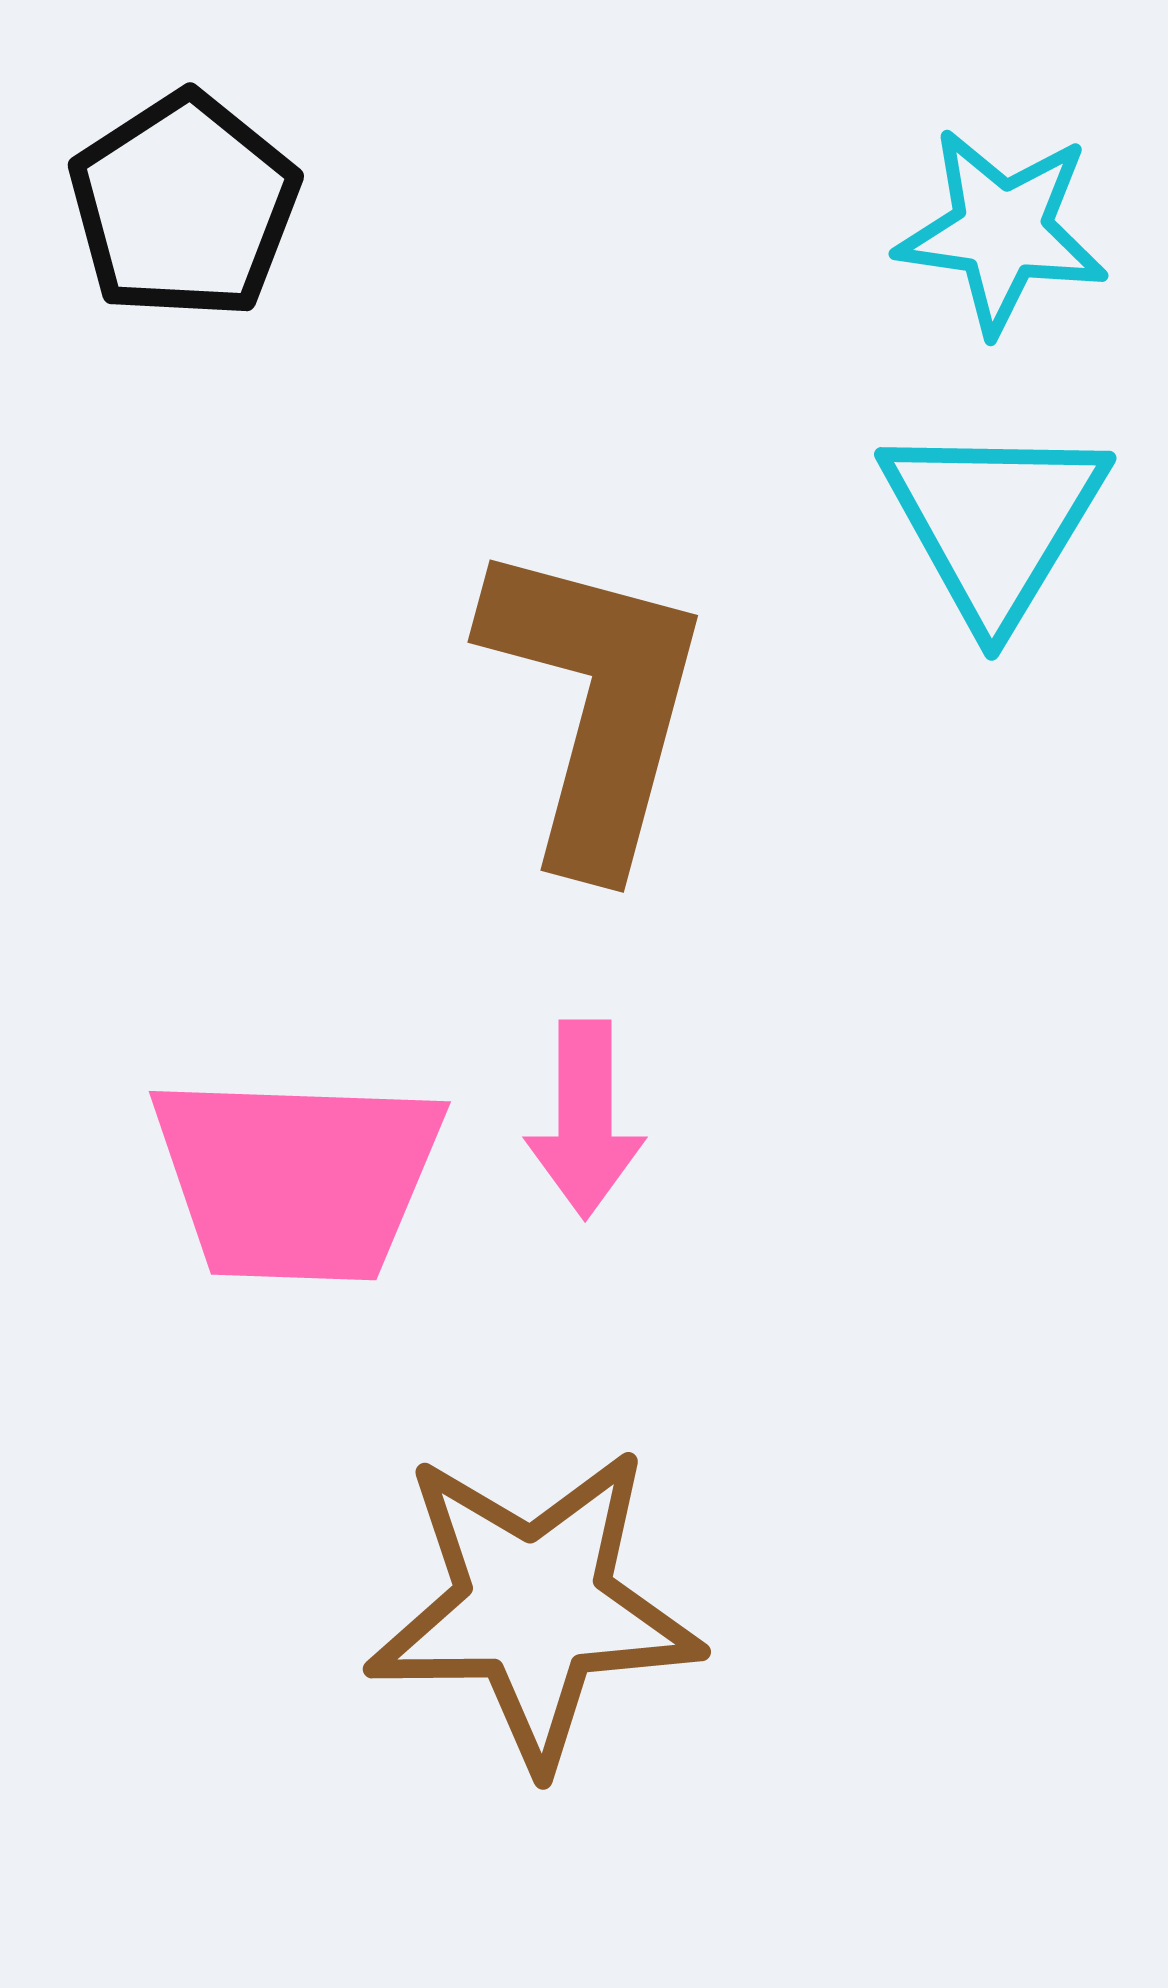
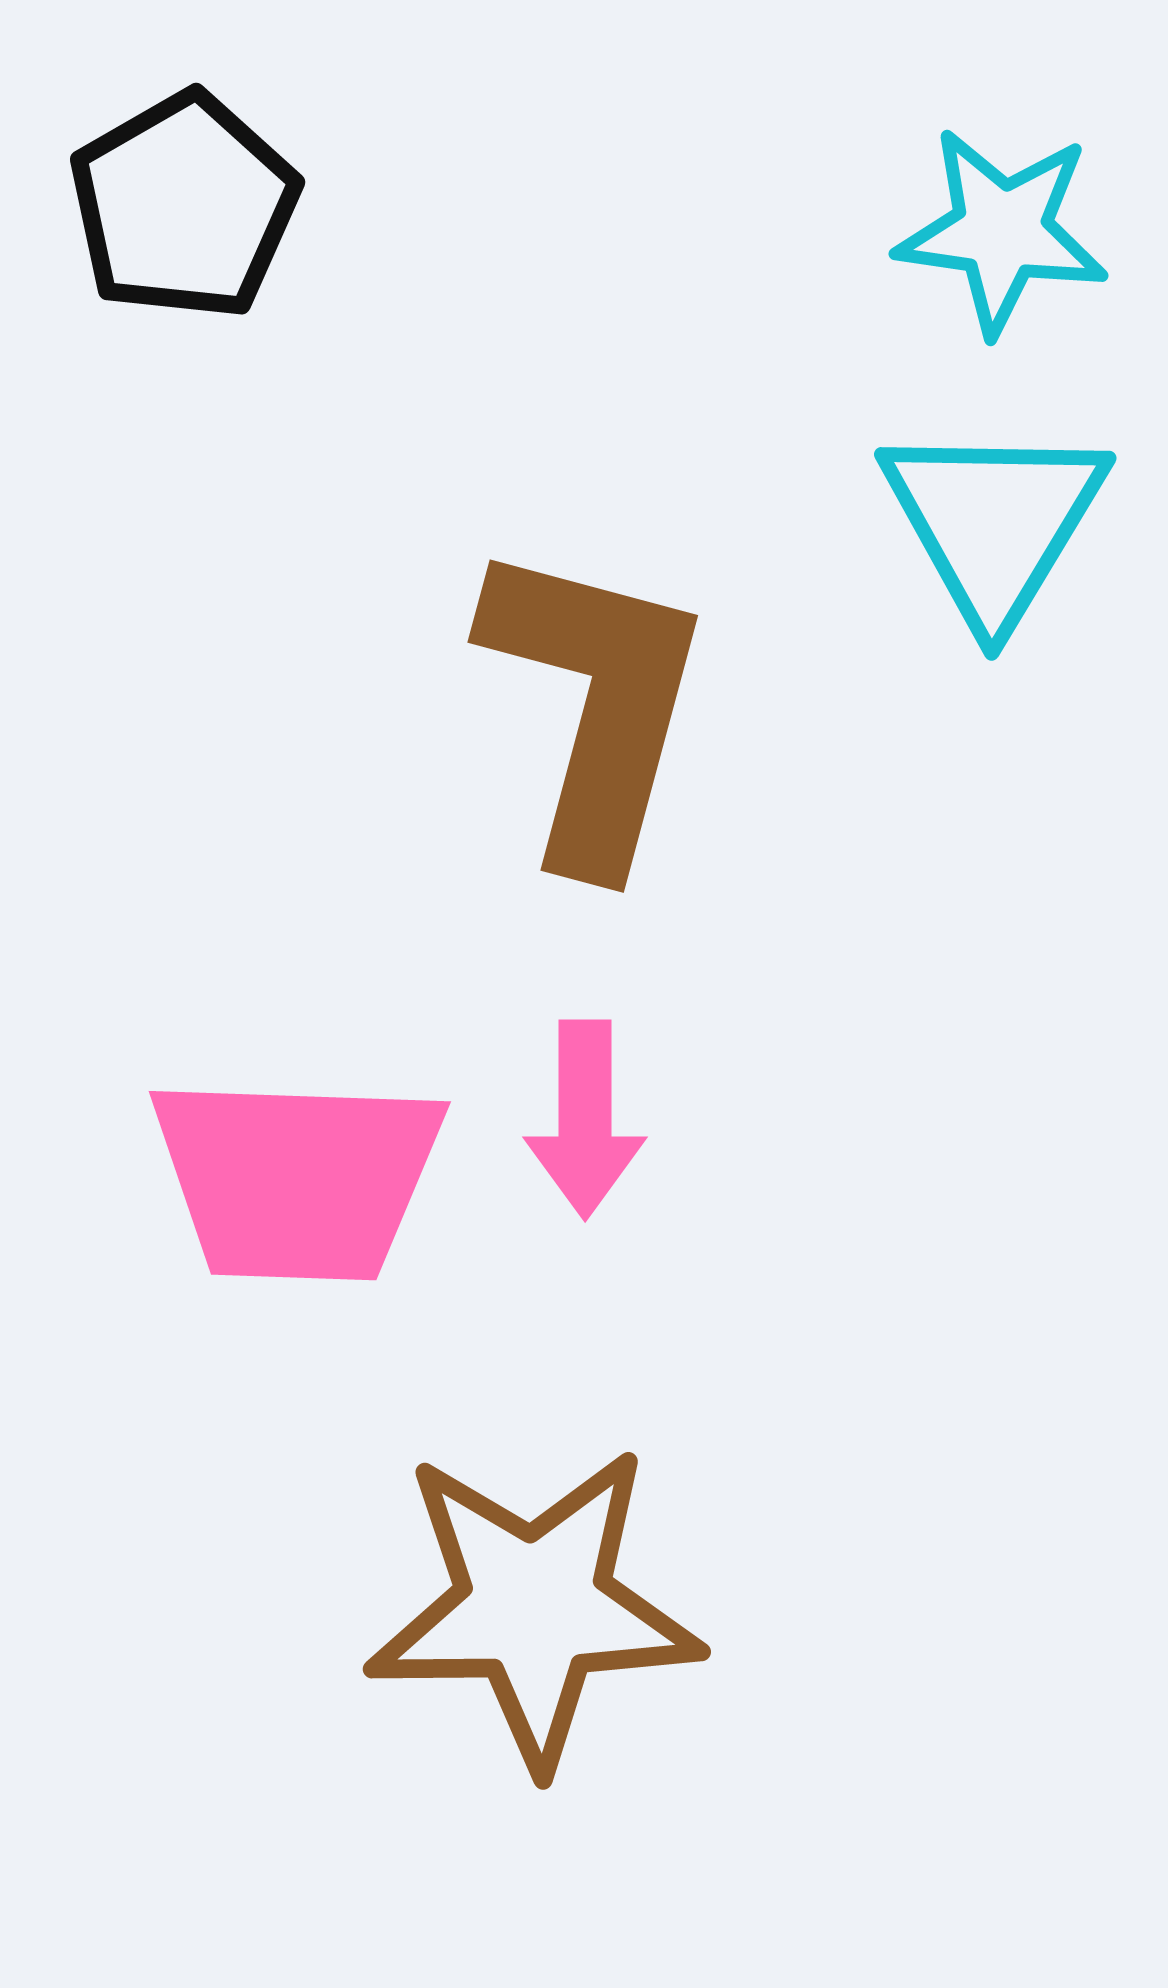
black pentagon: rotated 3 degrees clockwise
